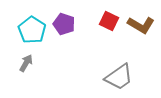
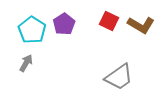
purple pentagon: rotated 20 degrees clockwise
